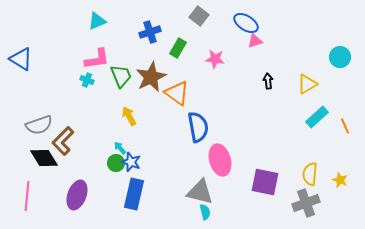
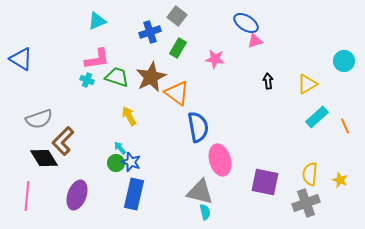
gray square: moved 22 px left
cyan circle: moved 4 px right, 4 px down
green trapezoid: moved 4 px left, 1 px down; rotated 50 degrees counterclockwise
gray semicircle: moved 6 px up
